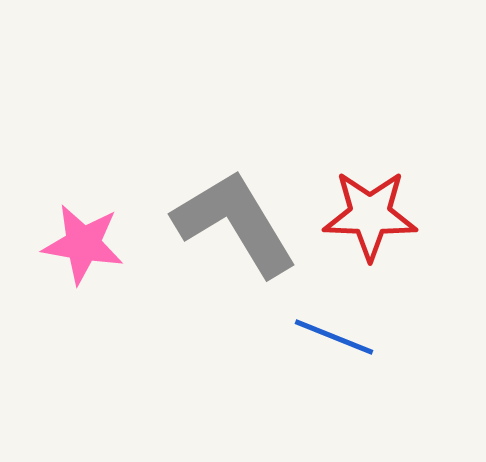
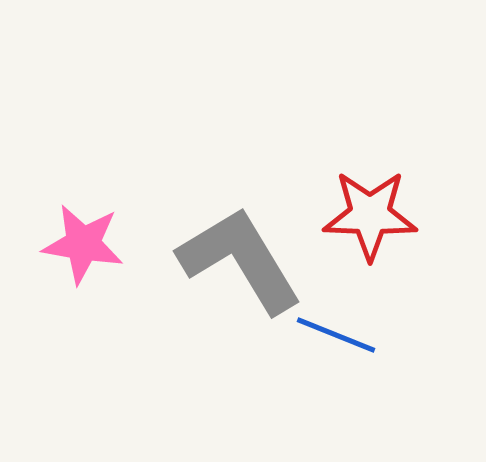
gray L-shape: moved 5 px right, 37 px down
blue line: moved 2 px right, 2 px up
